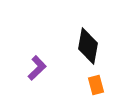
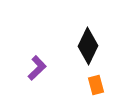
black diamond: rotated 15 degrees clockwise
